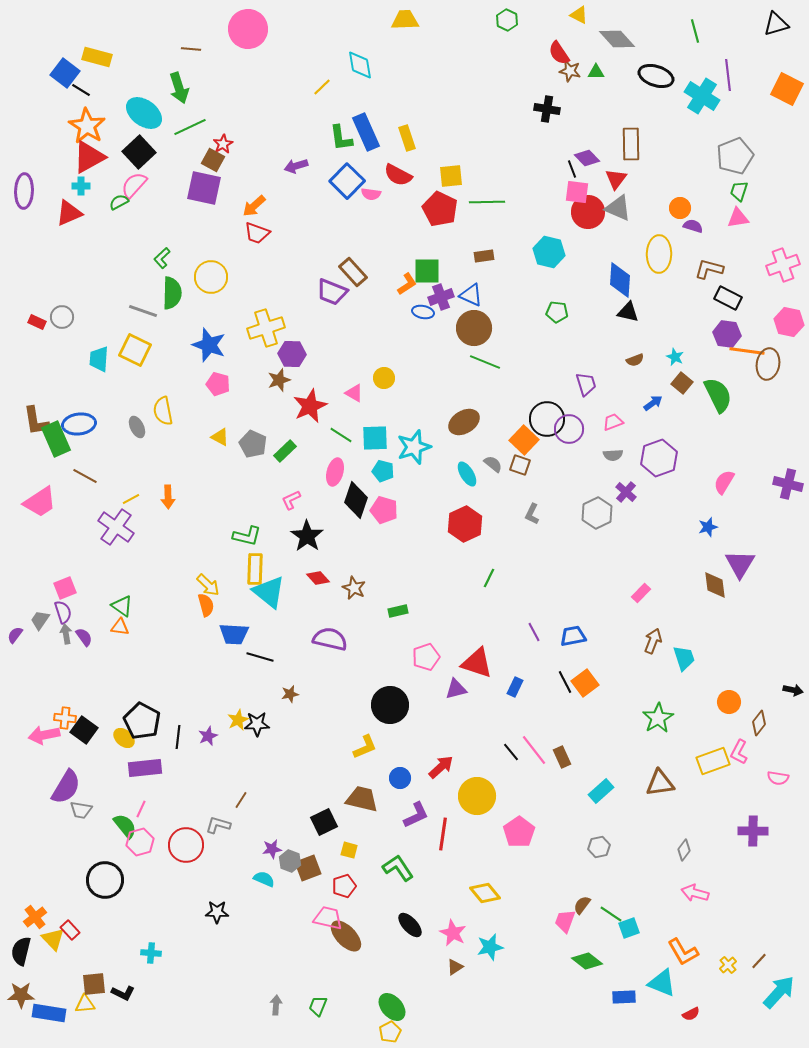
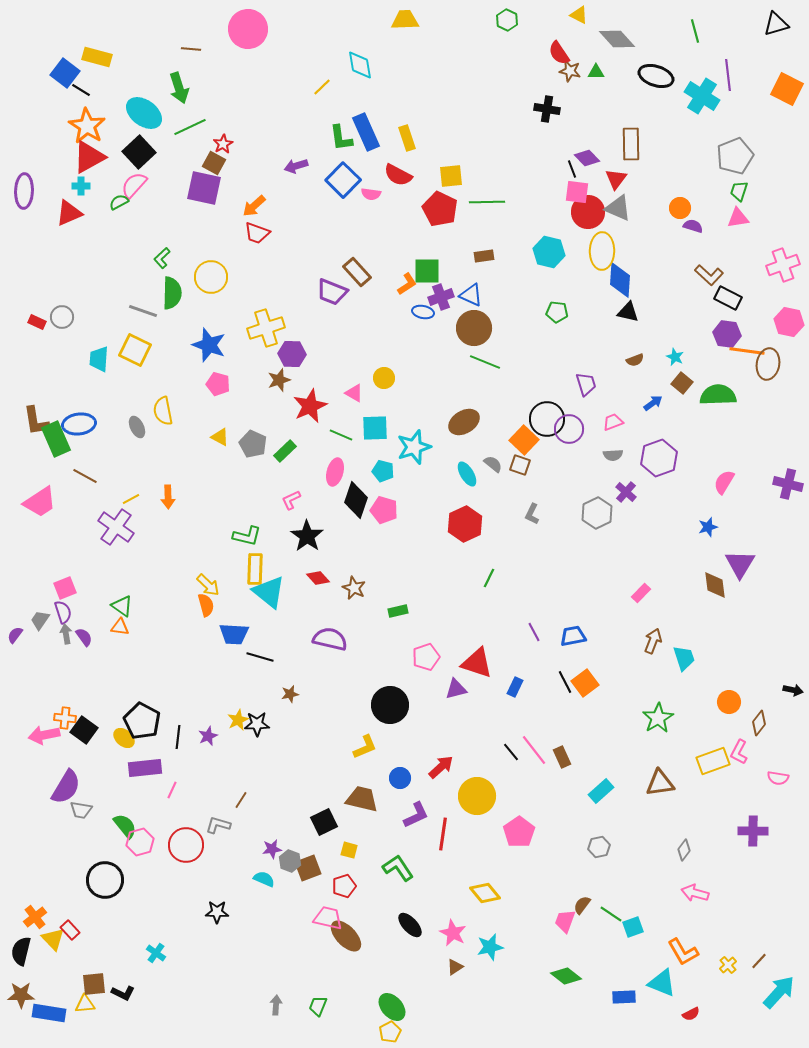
brown square at (213, 160): moved 1 px right, 3 px down
blue square at (347, 181): moved 4 px left, 1 px up
yellow ellipse at (659, 254): moved 57 px left, 3 px up
brown L-shape at (709, 269): moved 6 px down; rotated 152 degrees counterclockwise
brown rectangle at (353, 272): moved 4 px right
green semicircle at (718, 395): rotated 66 degrees counterclockwise
green line at (341, 435): rotated 10 degrees counterclockwise
cyan square at (375, 438): moved 10 px up
pink line at (141, 809): moved 31 px right, 19 px up
cyan square at (629, 928): moved 4 px right, 1 px up
cyan cross at (151, 953): moved 5 px right; rotated 30 degrees clockwise
green diamond at (587, 961): moved 21 px left, 15 px down
